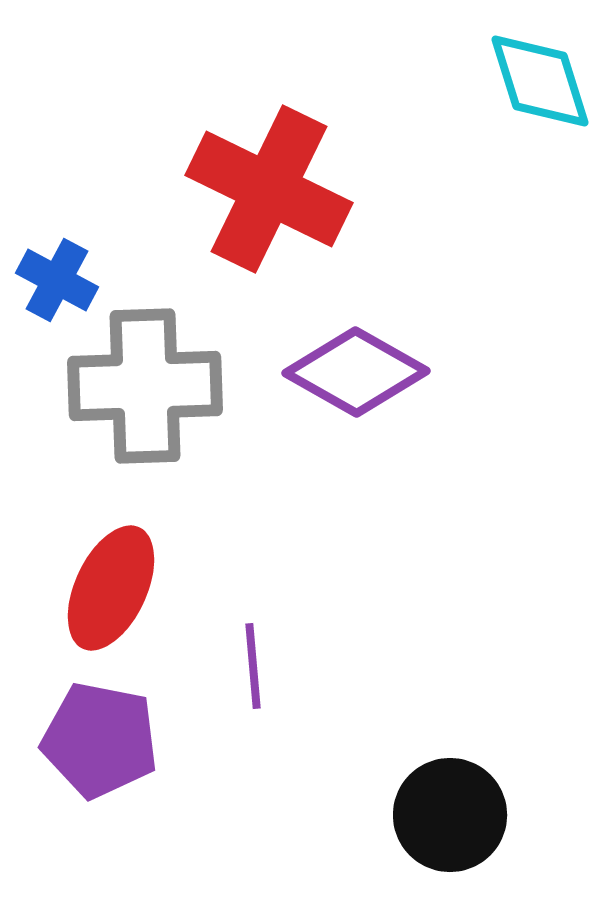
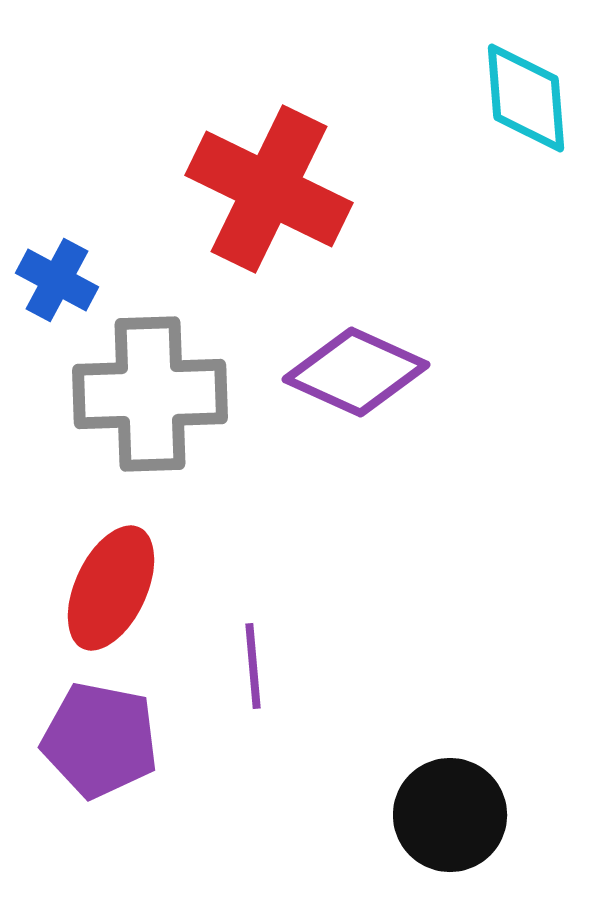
cyan diamond: moved 14 px left, 17 px down; rotated 13 degrees clockwise
purple diamond: rotated 5 degrees counterclockwise
gray cross: moved 5 px right, 8 px down
